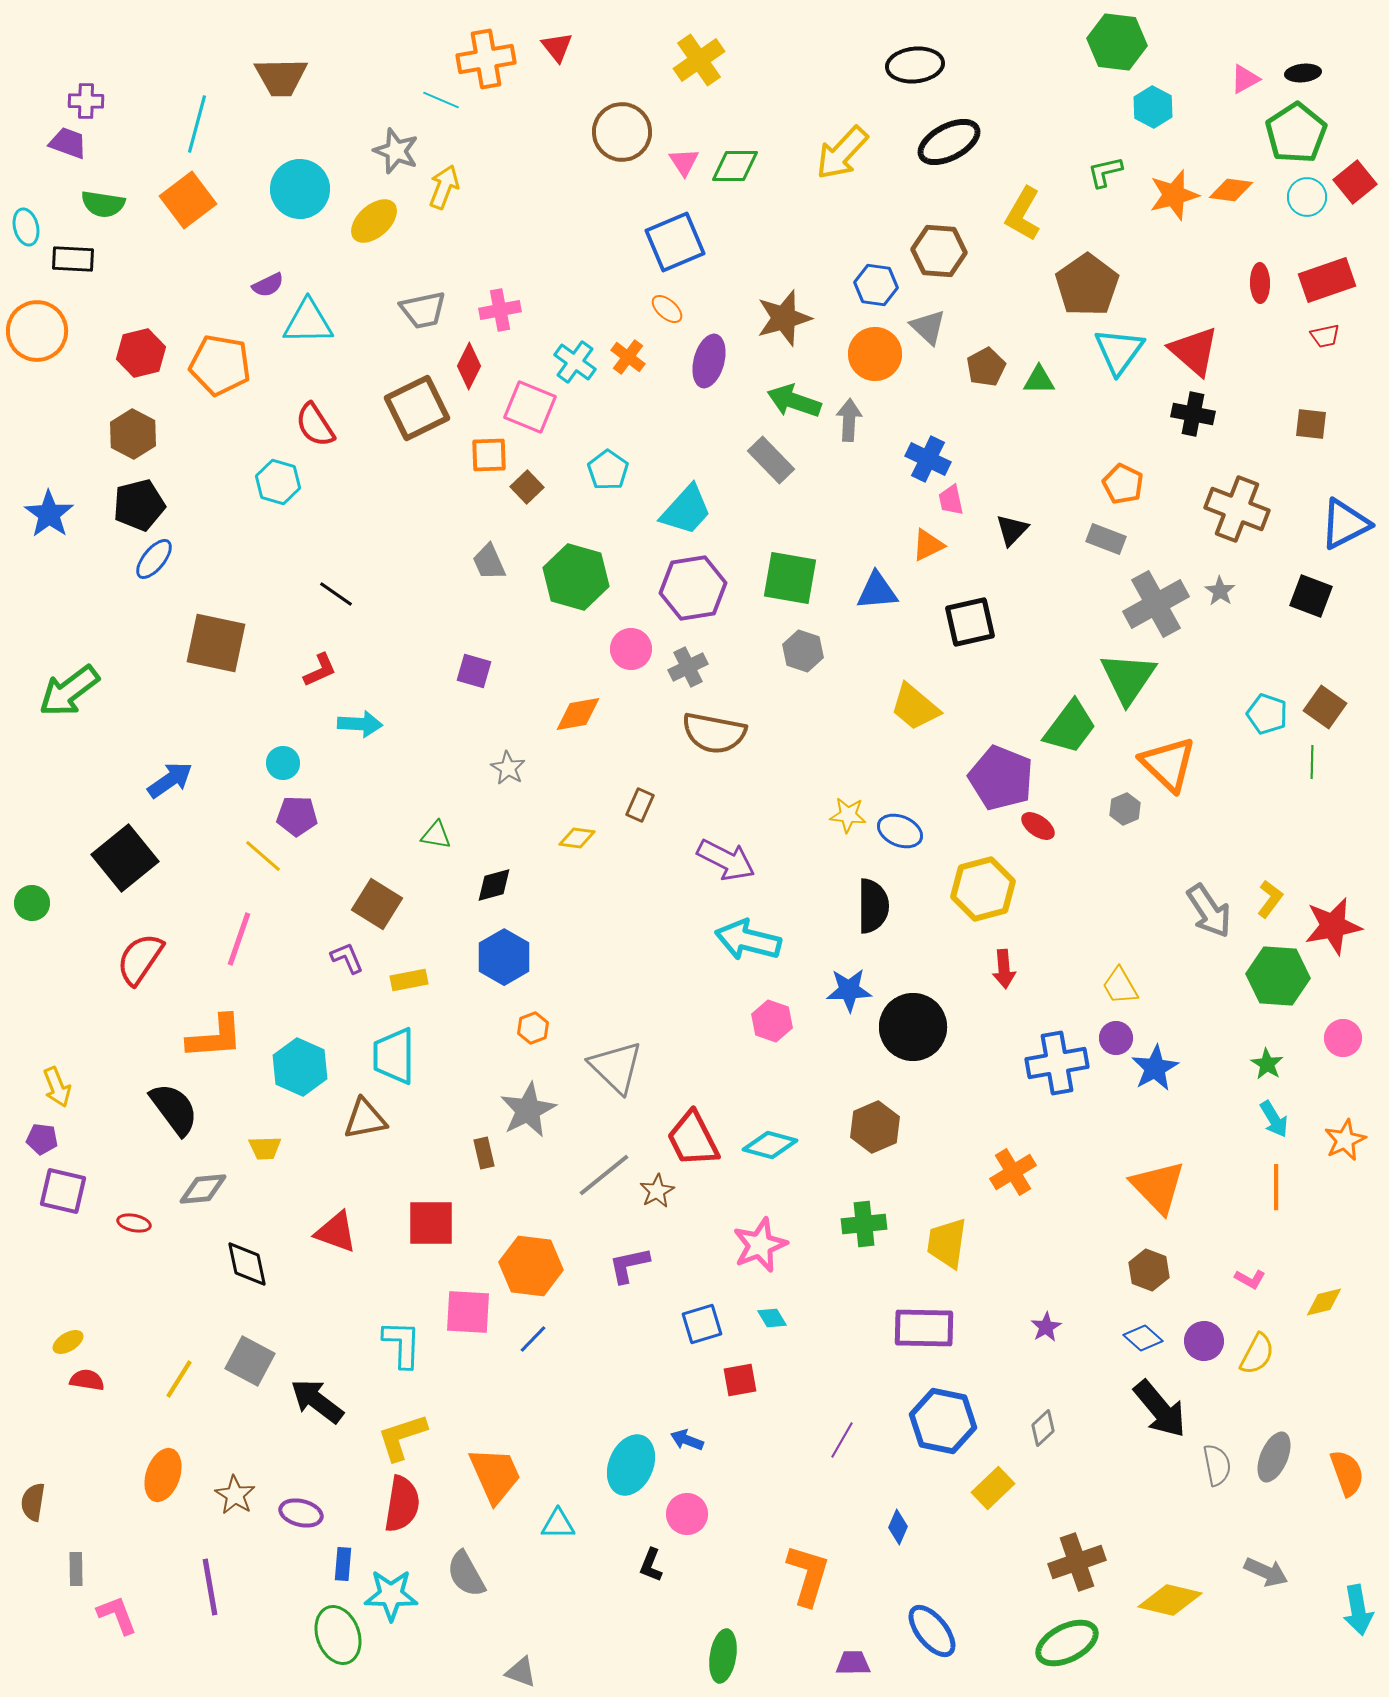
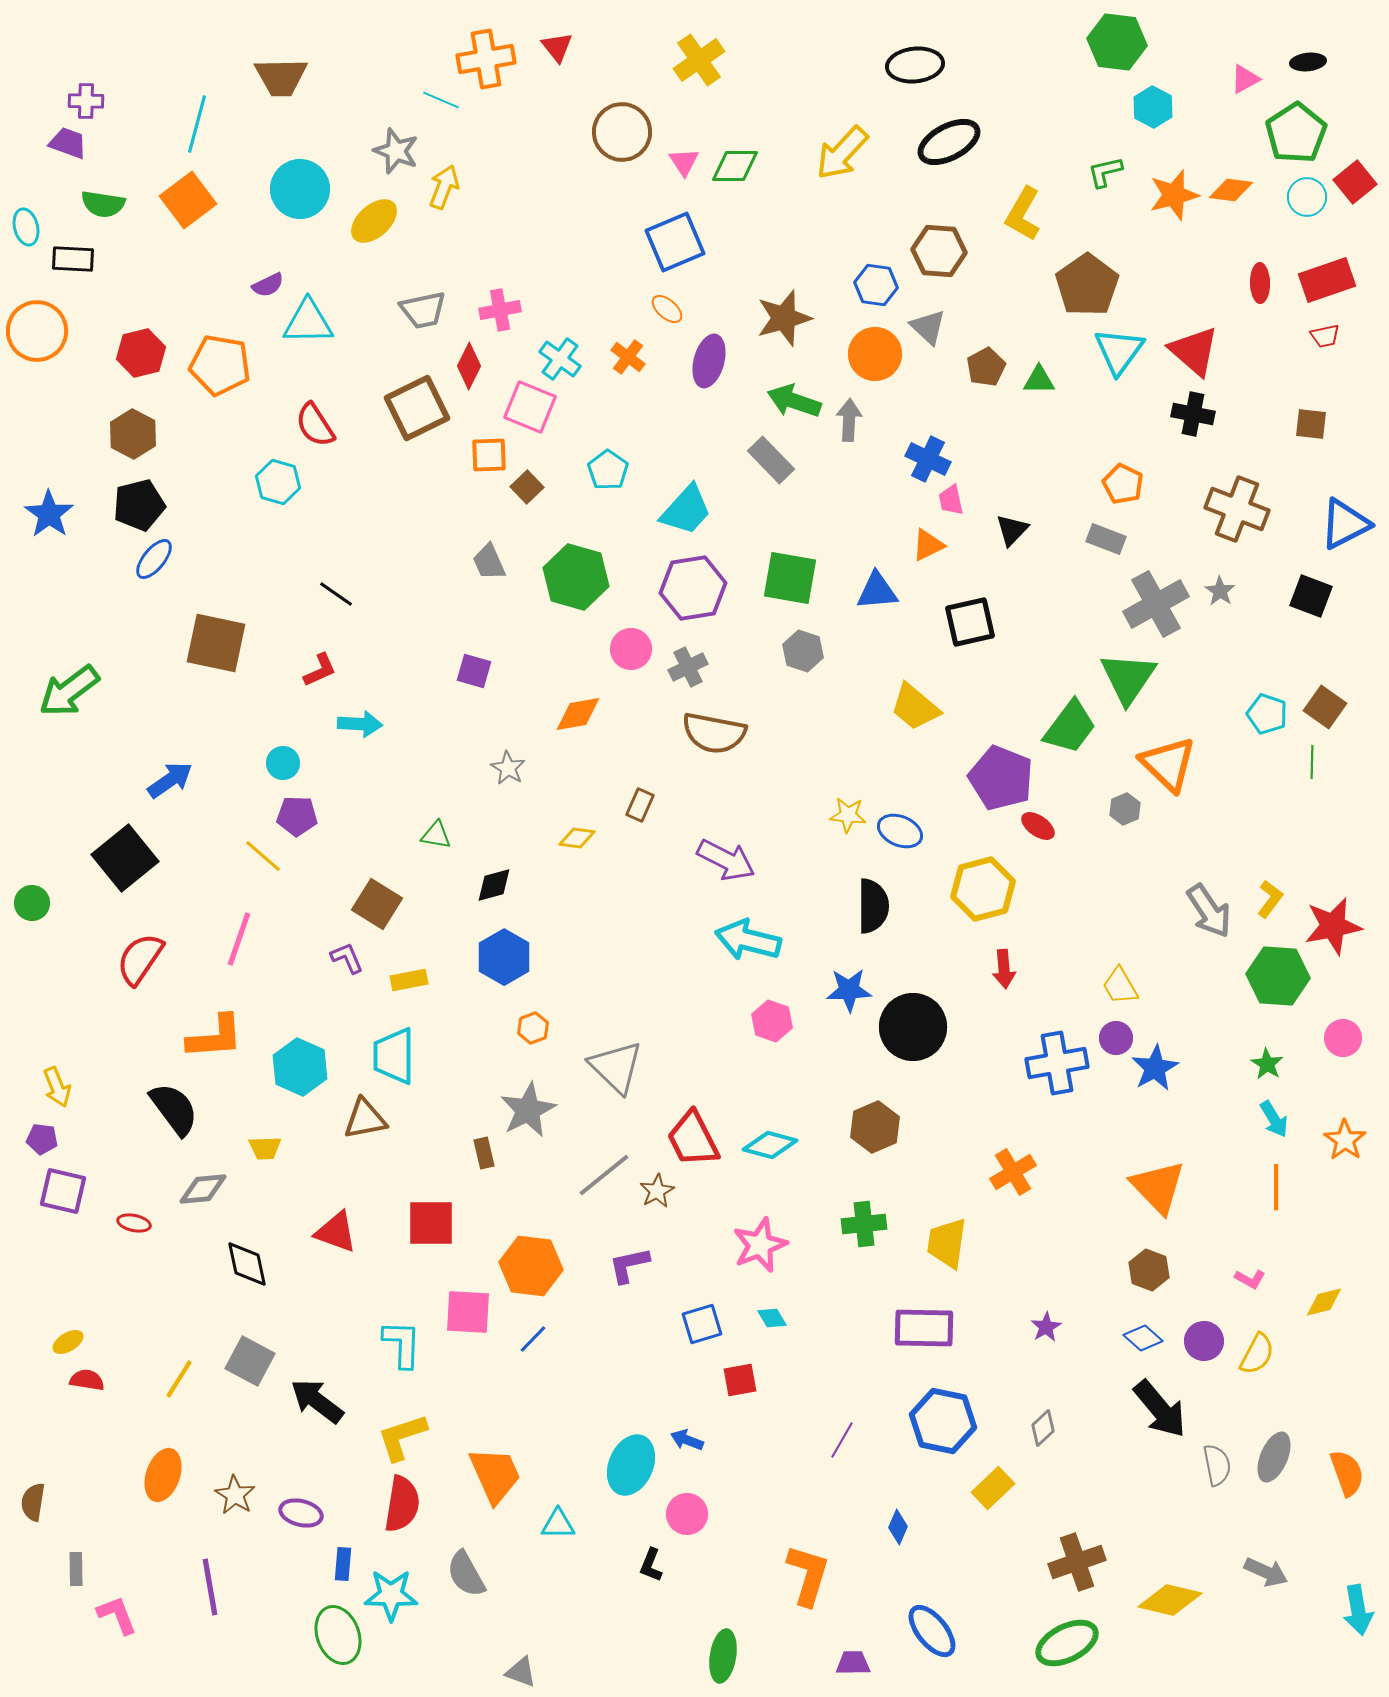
black ellipse at (1303, 73): moved 5 px right, 11 px up
cyan cross at (575, 362): moved 15 px left, 3 px up
orange star at (1345, 1140): rotated 12 degrees counterclockwise
